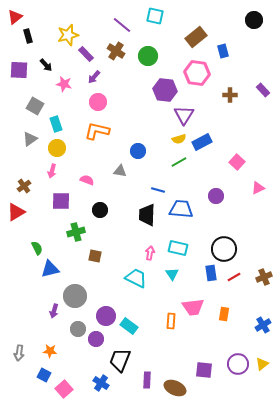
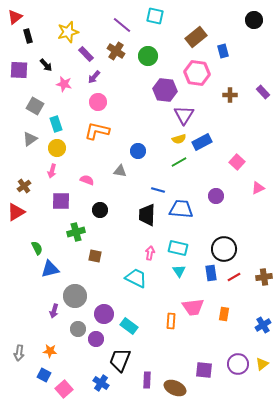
yellow star at (68, 35): moved 3 px up
purple rectangle at (263, 90): moved 2 px down
cyan triangle at (172, 274): moved 7 px right, 3 px up
brown cross at (264, 277): rotated 14 degrees clockwise
purple circle at (106, 316): moved 2 px left, 2 px up
